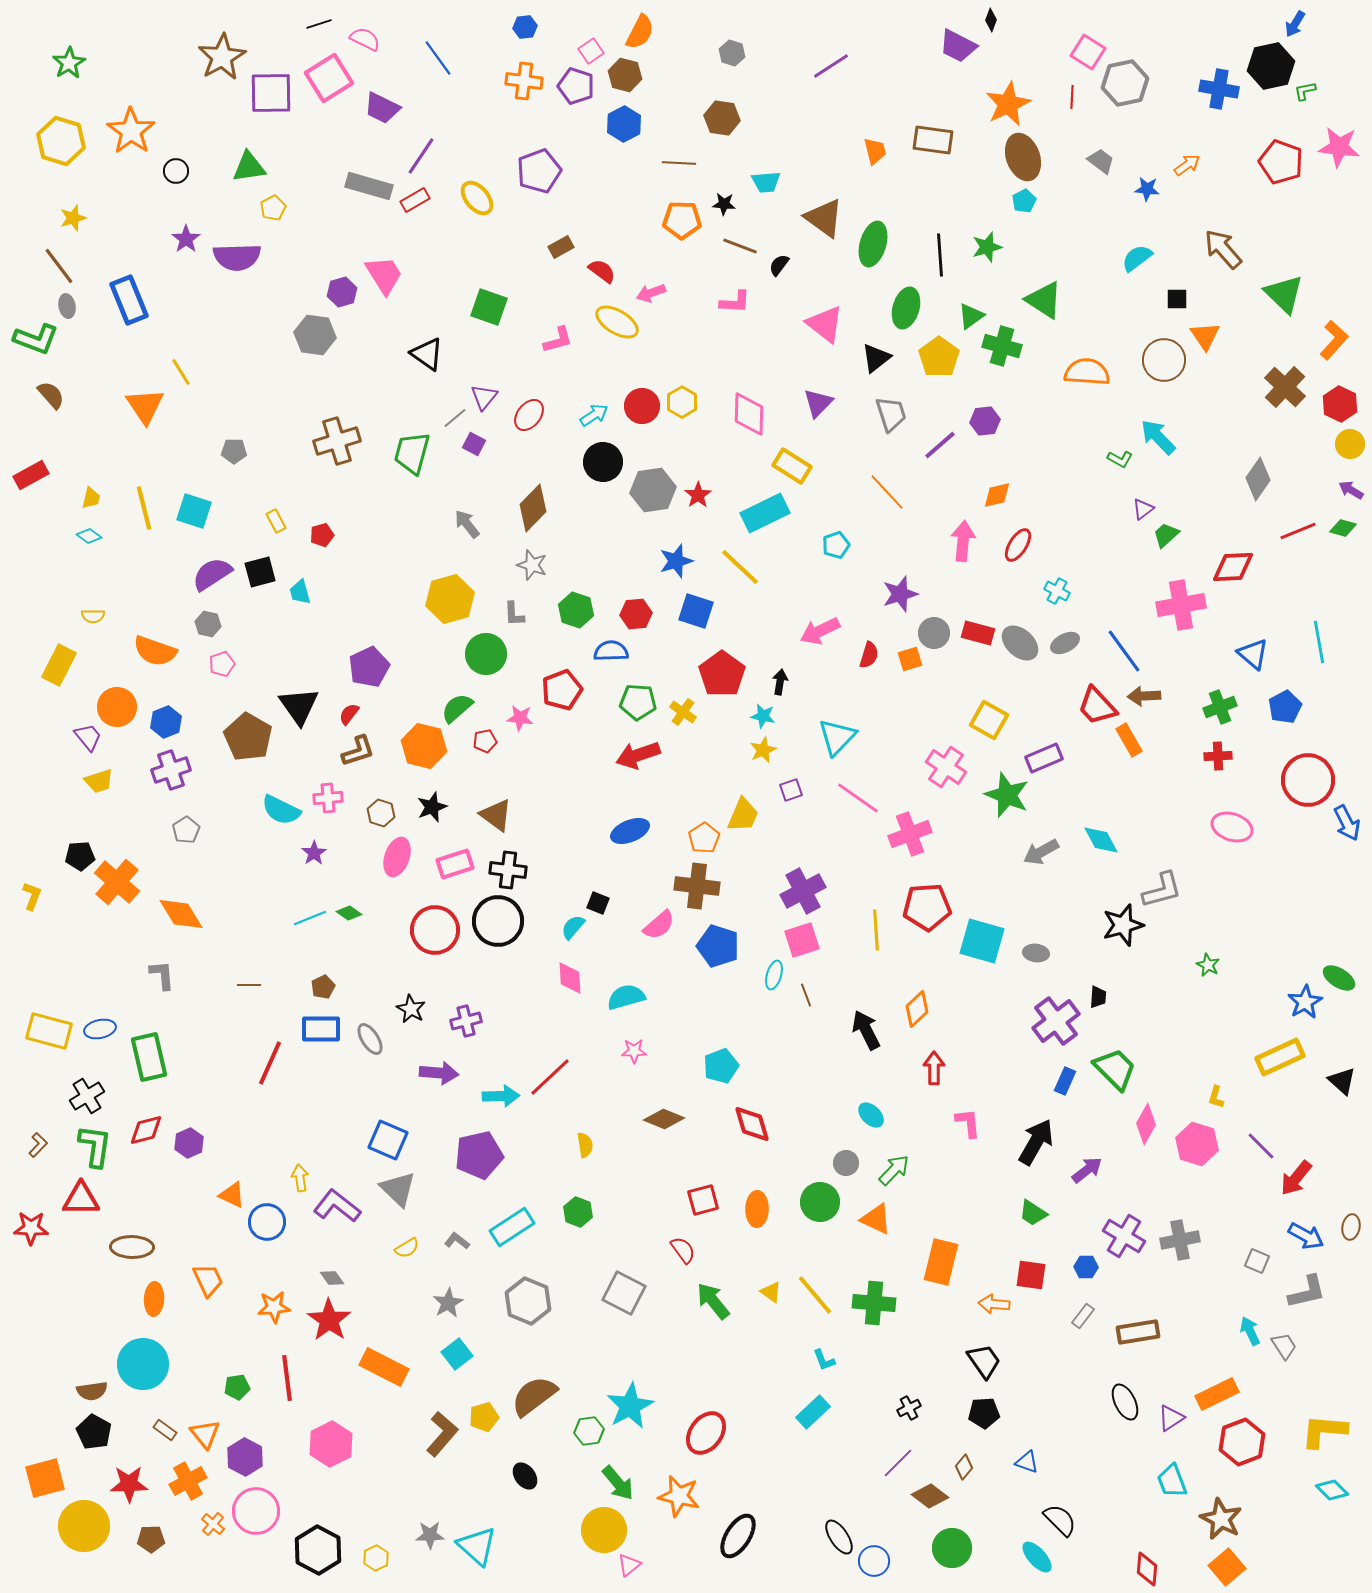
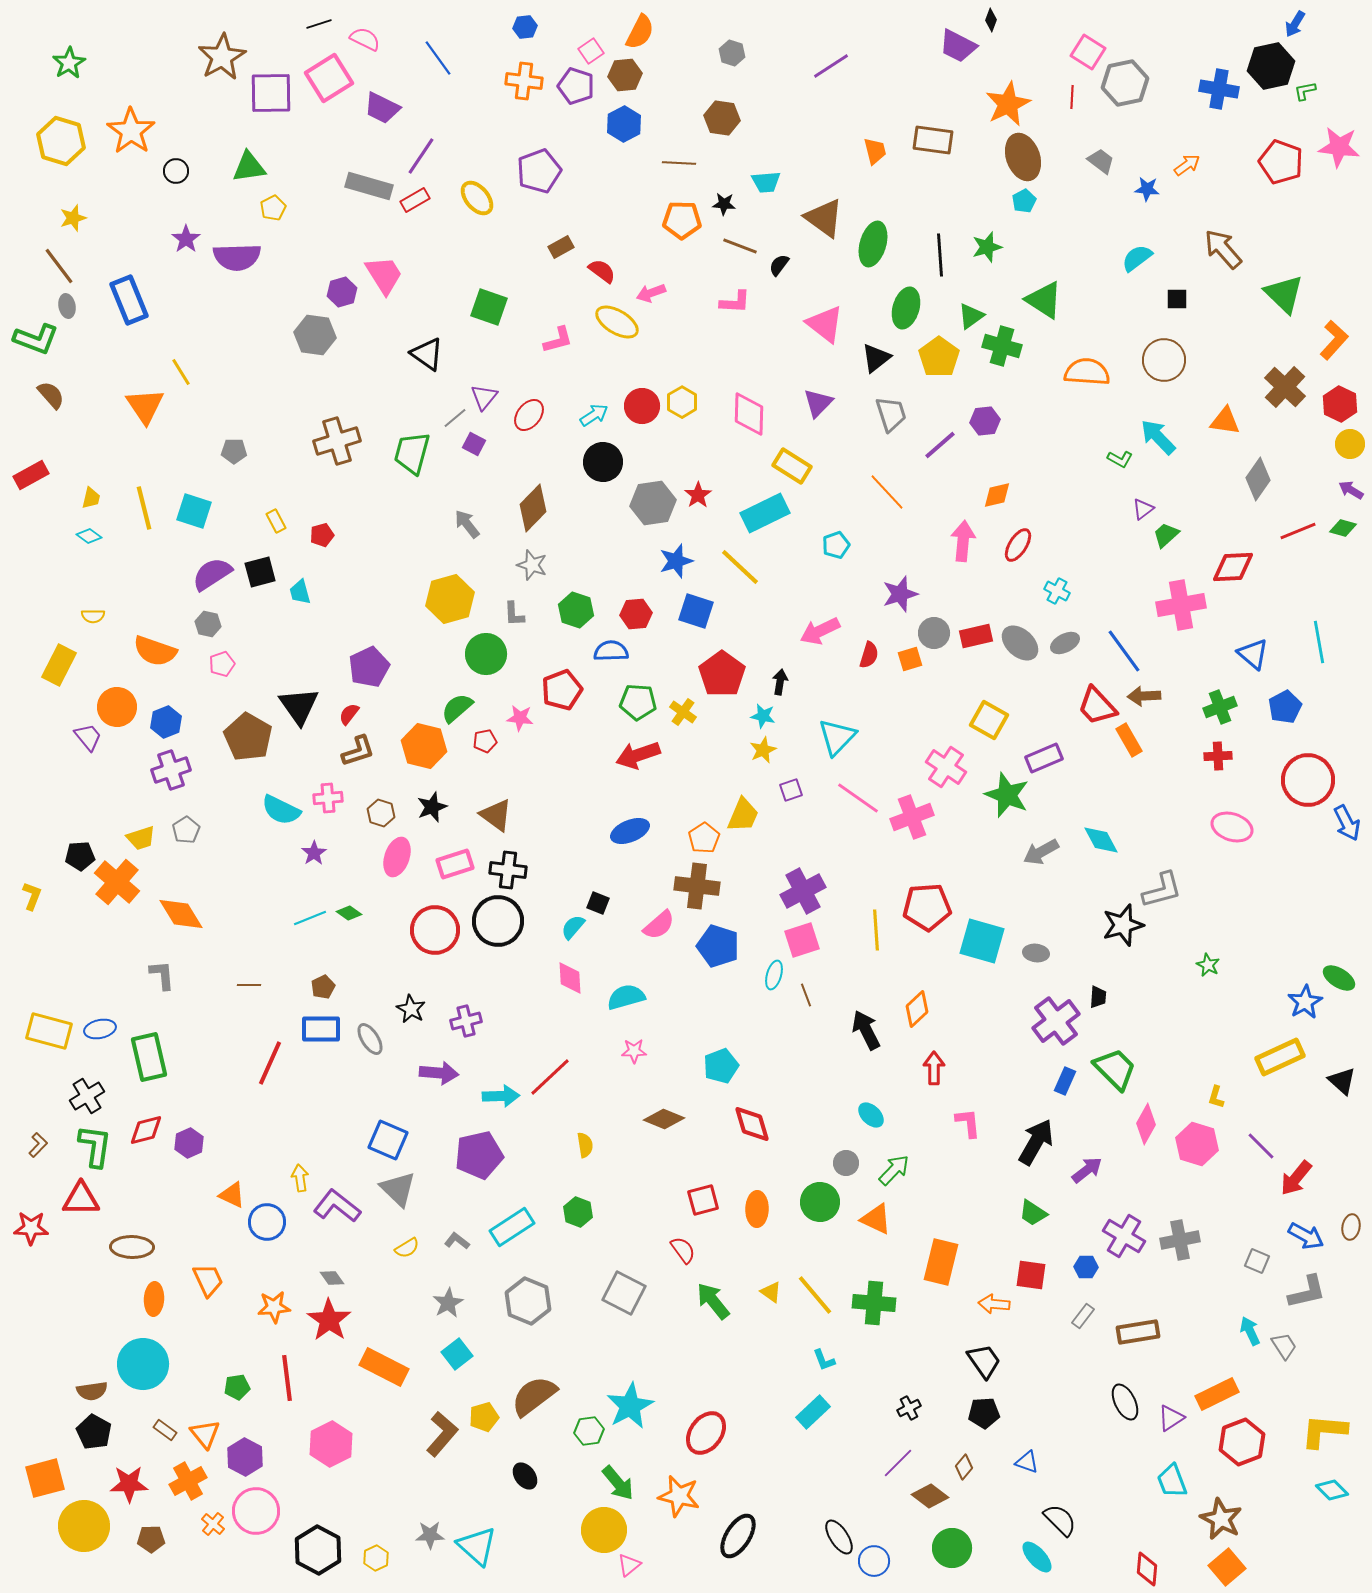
brown hexagon at (625, 75): rotated 20 degrees counterclockwise
orange triangle at (1205, 336): moved 20 px right, 85 px down; rotated 48 degrees counterclockwise
gray hexagon at (653, 490): moved 13 px down
red rectangle at (978, 633): moved 2 px left, 3 px down; rotated 28 degrees counterclockwise
yellow trapezoid at (99, 781): moved 42 px right, 57 px down
pink cross at (910, 834): moved 2 px right, 17 px up
